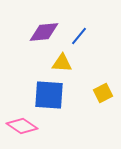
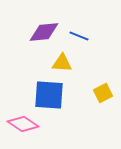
blue line: rotated 72 degrees clockwise
pink diamond: moved 1 px right, 2 px up
